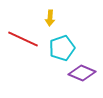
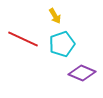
yellow arrow: moved 5 px right, 2 px up; rotated 35 degrees counterclockwise
cyan pentagon: moved 4 px up
